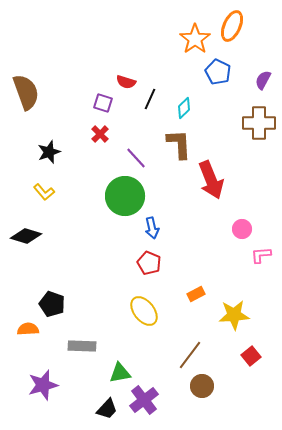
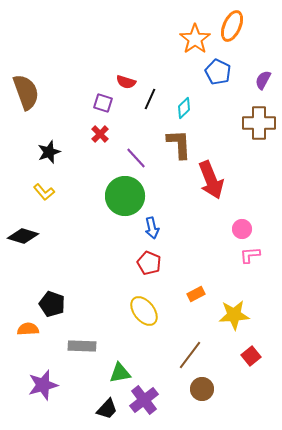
black diamond: moved 3 px left
pink L-shape: moved 11 px left
brown circle: moved 3 px down
